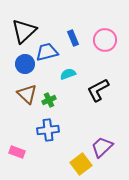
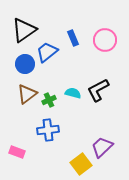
black triangle: moved 1 px up; rotated 8 degrees clockwise
blue trapezoid: rotated 25 degrees counterclockwise
cyan semicircle: moved 5 px right, 19 px down; rotated 35 degrees clockwise
brown triangle: rotated 40 degrees clockwise
